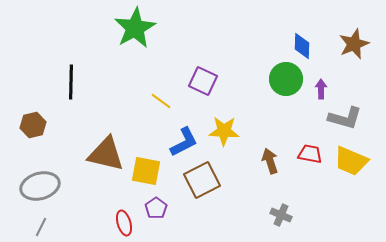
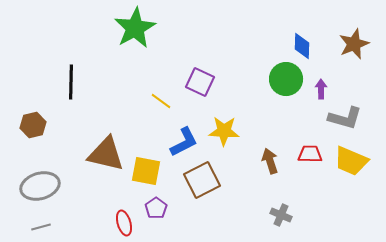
purple square: moved 3 px left, 1 px down
red trapezoid: rotated 10 degrees counterclockwise
gray line: rotated 48 degrees clockwise
